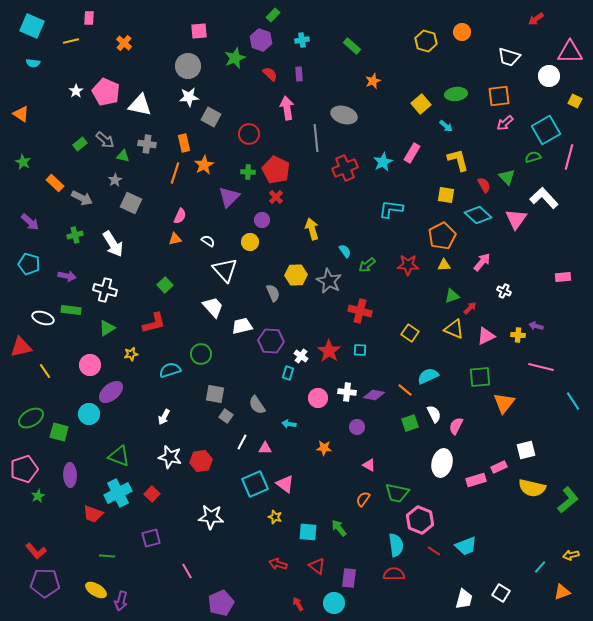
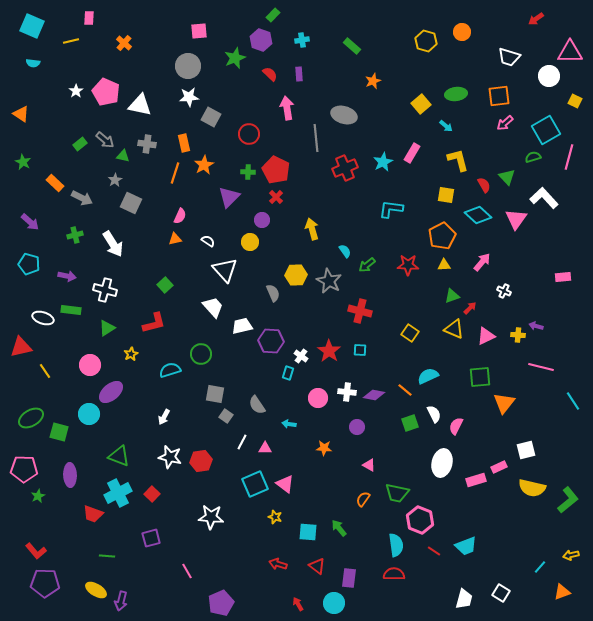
yellow star at (131, 354): rotated 16 degrees counterclockwise
pink pentagon at (24, 469): rotated 20 degrees clockwise
